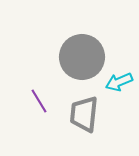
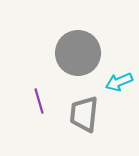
gray circle: moved 4 px left, 4 px up
purple line: rotated 15 degrees clockwise
